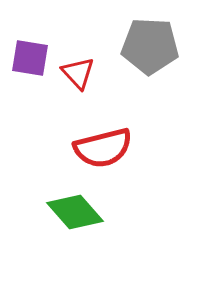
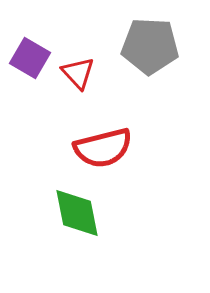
purple square: rotated 21 degrees clockwise
green diamond: moved 2 px right, 1 px down; rotated 30 degrees clockwise
